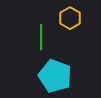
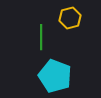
yellow hexagon: rotated 15 degrees clockwise
